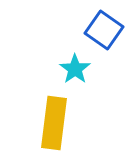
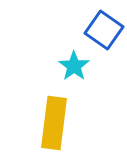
cyan star: moved 1 px left, 3 px up
